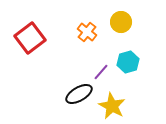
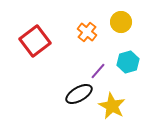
red square: moved 5 px right, 3 px down
purple line: moved 3 px left, 1 px up
